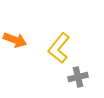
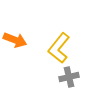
gray cross: moved 9 px left
